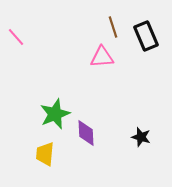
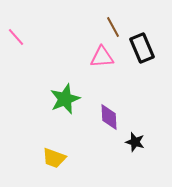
brown line: rotated 10 degrees counterclockwise
black rectangle: moved 4 px left, 12 px down
green star: moved 10 px right, 15 px up
purple diamond: moved 23 px right, 16 px up
black star: moved 6 px left, 5 px down
yellow trapezoid: moved 9 px right, 4 px down; rotated 75 degrees counterclockwise
